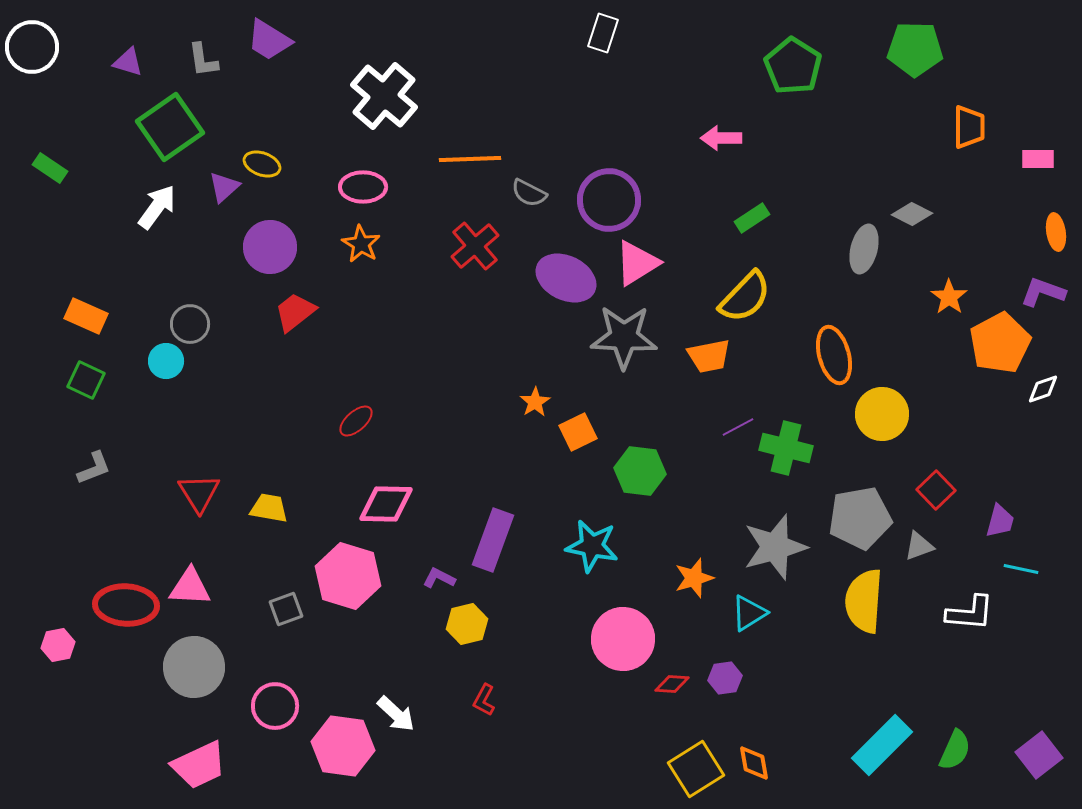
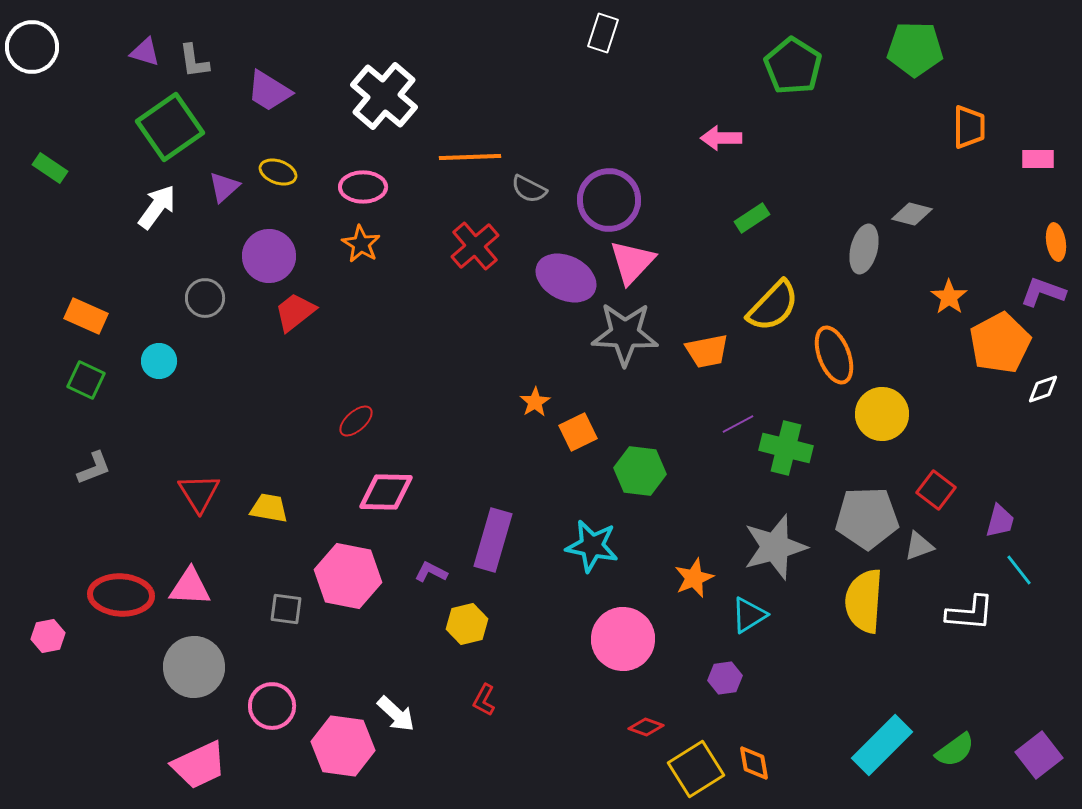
purple trapezoid at (269, 40): moved 51 px down
gray L-shape at (203, 60): moved 9 px left, 1 px down
purple triangle at (128, 62): moved 17 px right, 10 px up
orange line at (470, 159): moved 2 px up
yellow ellipse at (262, 164): moved 16 px right, 8 px down
gray semicircle at (529, 193): moved 4 px up
gray diamond at (912, 214): rotated 12 degrees counterclockwise
orange ellipse at (1056, 232): moved 10 px down
purple circle at (270, 247): moved 1 px left, 9 px down
pink triangle at (637, 263): moved 5 px left, 1 px up; rotated 15 degrees counterclockwise
yellow semicircle at (745, 297): moved 28 px right, 9 px down
gray circle at (190, 324): moved 15 px right, 26 px up
gray star at (624, 337): moved 1 px right, 3 px up
orange ellipse at (834, 355): rotated 6 degrees counterclockwise
orange trapezoid at (709, 356): moved 2 px left, 5 px up
cyan circle at (166, 361): moved 7 px left
purple line at (738, 427): moved 3 px up
red square at (936, 490): rotated 9 degrees counterclockwise
pink diamond at (386, 504): moved 12 px up
gray pentagon at (860, 518): moved 7 px right; rotated 8 degrees clockwise
purple rectangle at (493, 540): rotated 4 degrees counterclockwise
cyan line at (1021, 569): moved 2 px left, 1 px down; rotated 40 degrees clockwise
pink hexagon at (348, 576): rotated 6 degrees counterclockwise
purple L-shape at (439, 578): moved 8 px left, 6 px up
orange star at (694, 578): rotated 6 degrees counterclockwise
red ellipse at (126, 605): moved 5 px left, 10 px up
gray square at (286, 609): rotated 28 degrees clockwise
cyan triangle at (749, 613): moved 2 px down
pink hexagon at (58, 645): moved 10 px left, 9 px up
red diamond at (672, 684): moved 26 px left, 43 px down; rotated 16 degrees clockwise
pink circle at (275, 706): moved 3 px left
green semicircle at (955, 750): rotated 30 degrees clockwise
